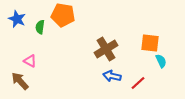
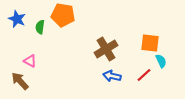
red line: moved 6 px right, 8 px up
